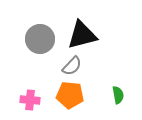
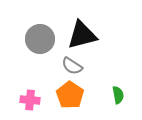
gray semicircle: rotated 80 degrees clockwise
orange pentagon: rotated 28 degrees clockwise
